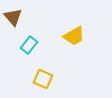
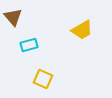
yellow trapezoid: moved 8 px right, 6 px up
cyan rectangle: rotated 36 degrees clockwise
